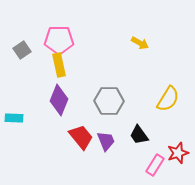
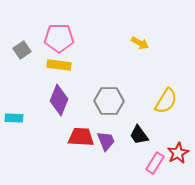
pink pentagon: moved 2 px up
yellow rectangle: rotated 70 degrees counterclockwise
yellow semicircle: moved 2 px left, 2 px down
red trapezoid: rotated 48 degrees counterclockwise
red star: rotated 10 degrees counterclockwise
pink rectangle: moved 2 px up
